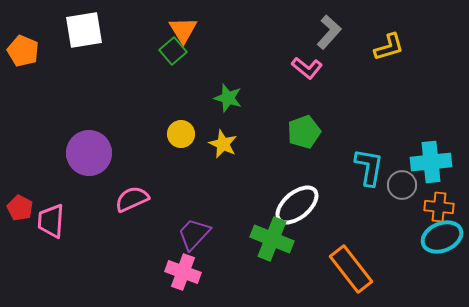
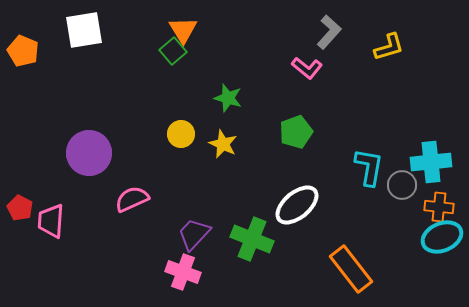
green pentagon: moved 8 px left
green cross: moved 20 px left
